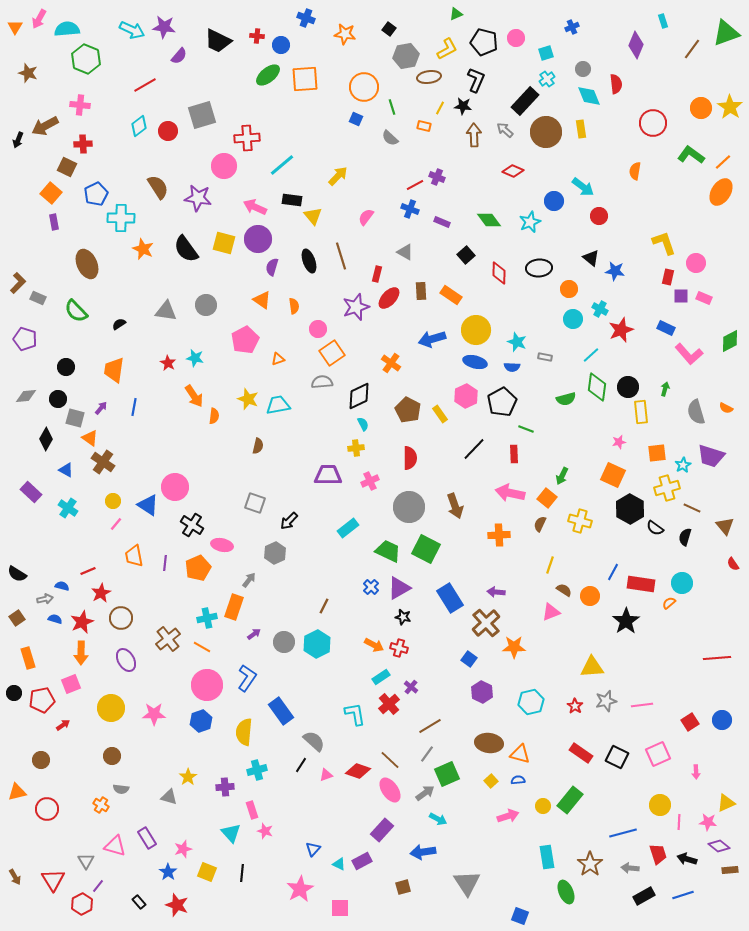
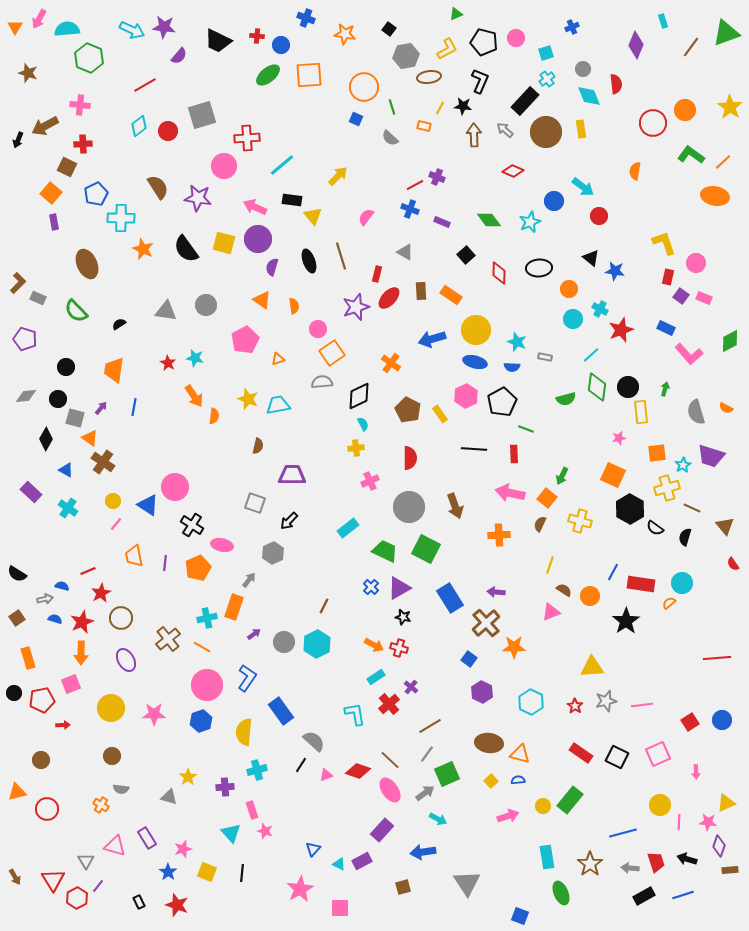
brown line at (692, 49): moved 1 px left, 2 px up
green hexagon at (86, 59): moved 3 px right, 1 px up
orange square at (305, 79): moved 4 px right, 4 px up
black L-shape at (476, 80): moved 4 px right, 1 px down
orange circle at (701, 108): moved 16 px left, 2 px down
orange ellipse at (721, 192): moved 6 px left, 4 px down; rotated 68 degrees clockwise
purple square at (681, 296): rotated 35 degrees clockwise
pink star at (619, 442): moved 4 px up
black line at (474, 449): rotated 50 degrees clockwise
purple trapezoid at (328, 475): moved 36 px left
green trapezoid at (388, 551): moved 3 px left
gray hexagon at (275, 553): moved 2 px left
cyan rectangle at (381, 677): moved 5 px left
cyan hexagon at (531, 702): rotated 20 degrees counterclockwise
red arrow at (63, 725): rotated 32 degrees clockwise
purple diamond at (719, 846): rotated 70 degrees clockwise
red trapezoid at (658, 854): moved 2 px left, 8 px down
green ellipse at (566, 892): moved 5 px left, 1 px down
black rectangle at (139, 902): rotated 16 degrees clockwise
red hexagon at (82, 904): moved 5 px left, 6 px up
